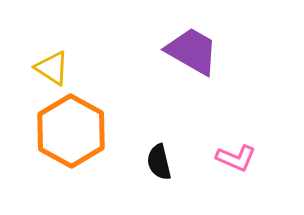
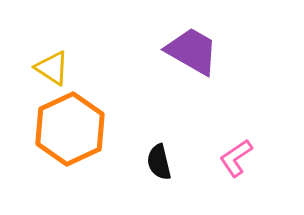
orange hexagon: moved 1 px left, 2 px up; rotated 6 degrees clockwise
pink L-shape: rotated 123 degrees clockwise
